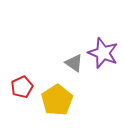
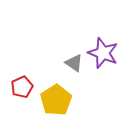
yellow pentagon: moved 1 px left
